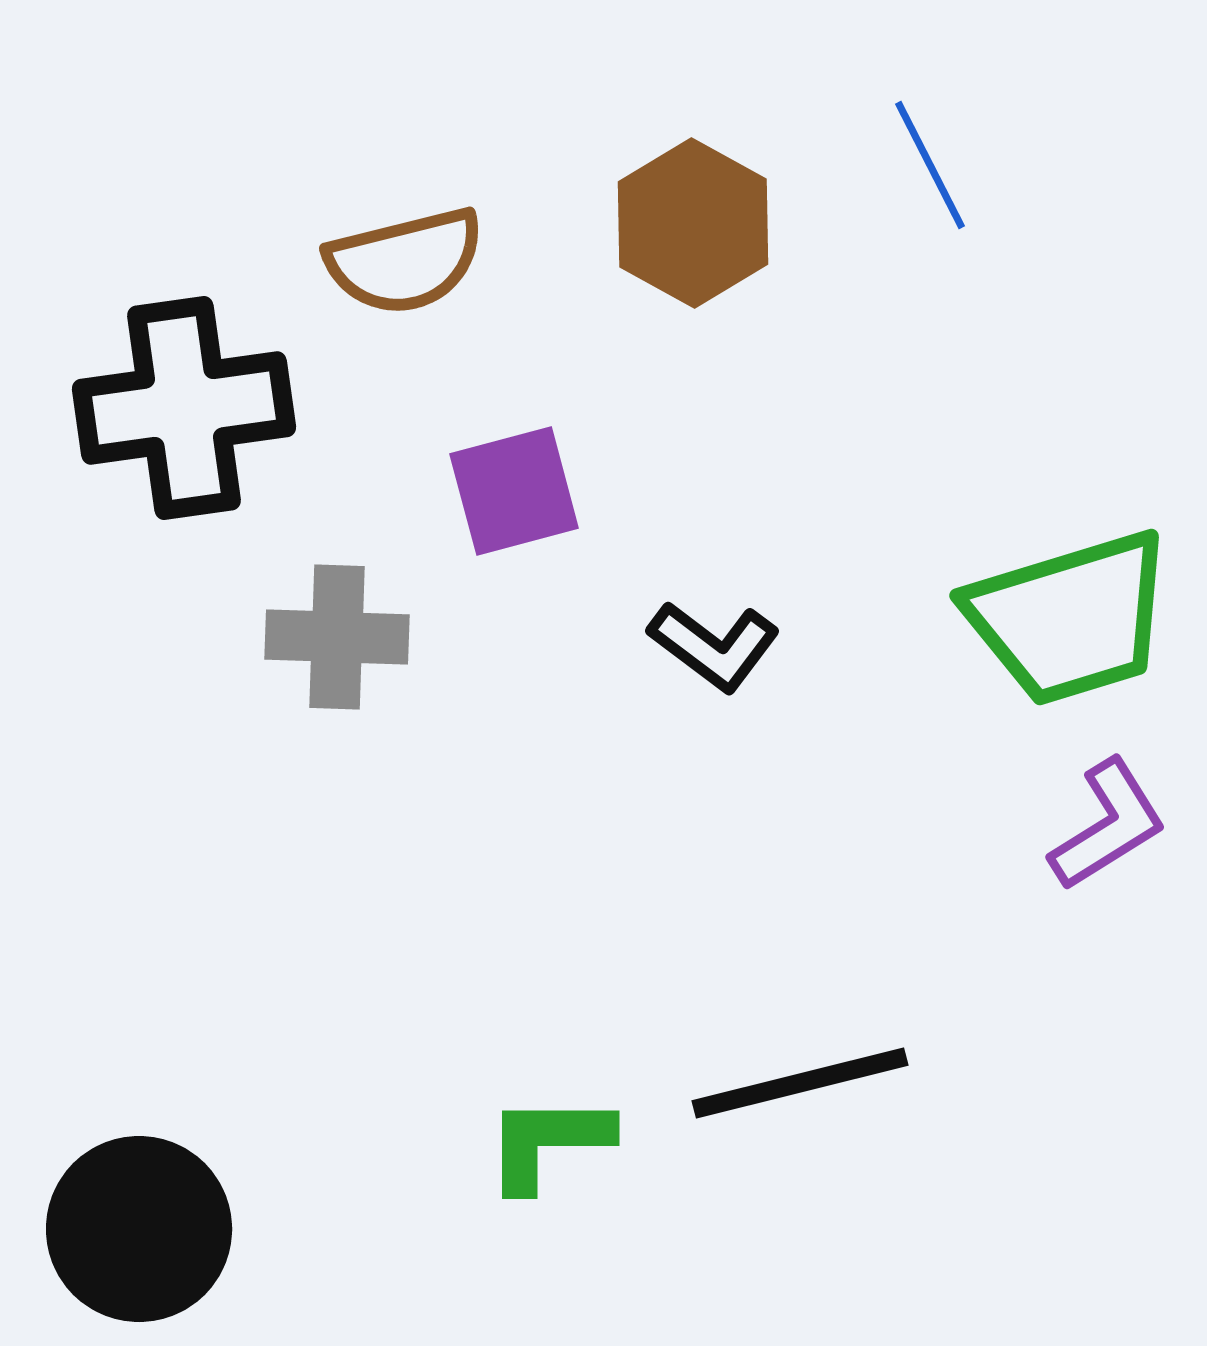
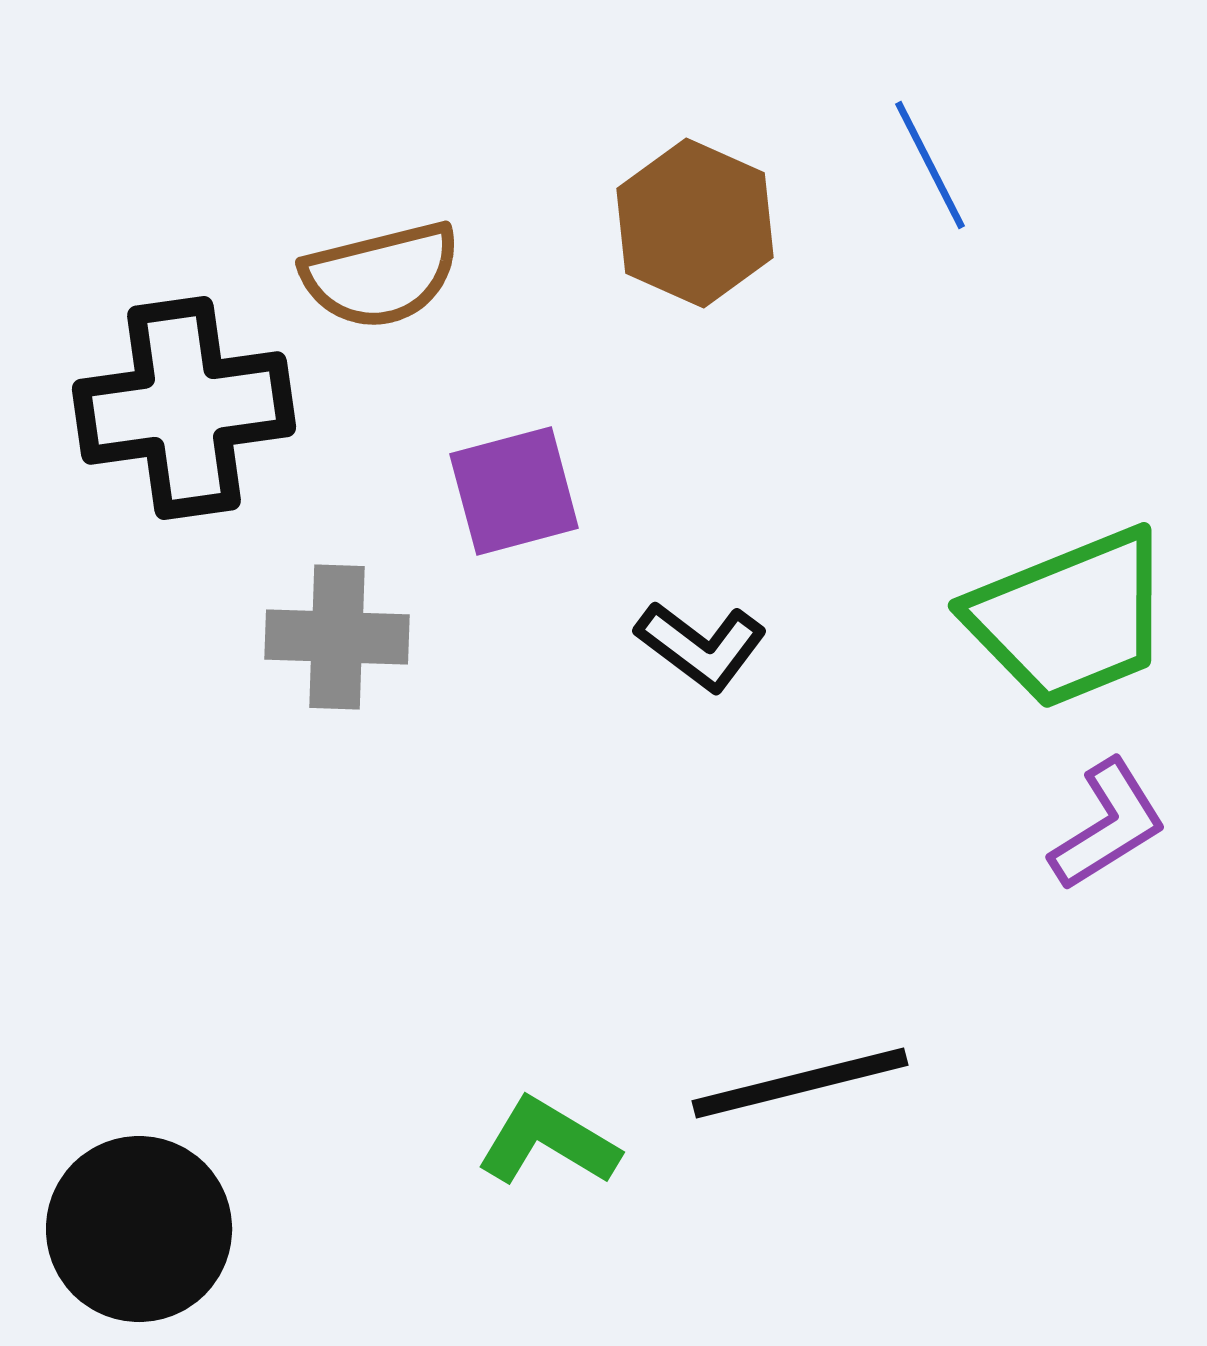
brown hexagon: moved 2 px right; rotated 5 degrees counterclockwise
brown semicircle: moved 24 px left, 14 px down
green trapezoid: rotated 5 degrees counterclockwise
black L-shape: moved 13 px left
green L-shape: rotated 31 degrees clockwise
